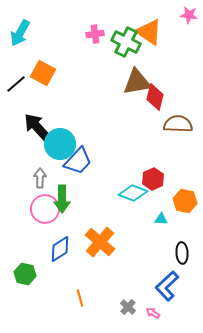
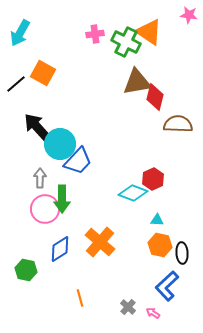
orange hexagon: moved 25 px left, 44 px down
cyan triangle: moved 4 px left, 1 px down
green hexagon: moved 1 px right, 4 px up
